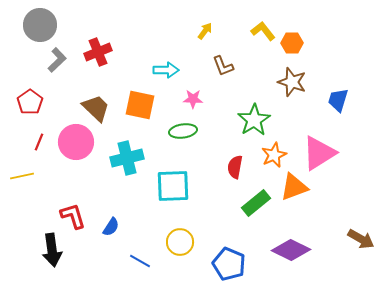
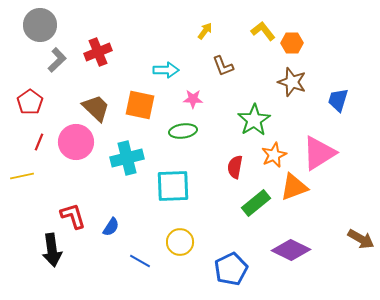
blue pentagon: moved 2 px right, 5 px down; rotated 24 degrees clockwise
